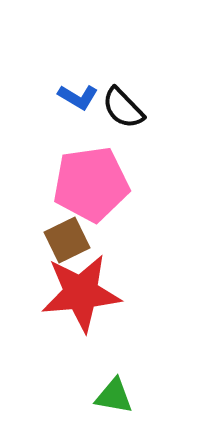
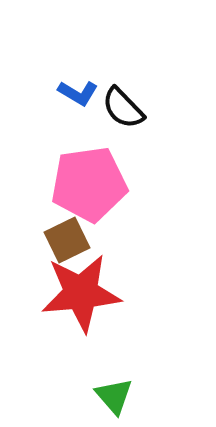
blue L-shape: moved 4 px up
pink pentagon: moved 2 px left
green triangle: rotated 39 degrees clockwise
